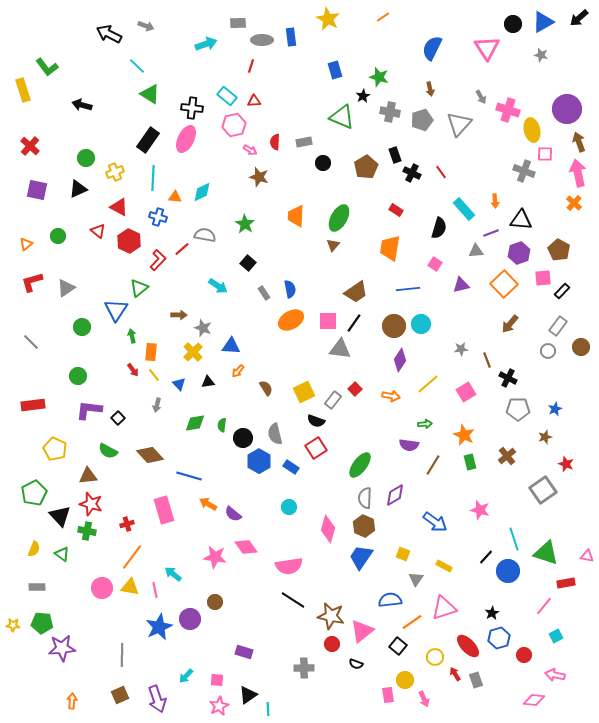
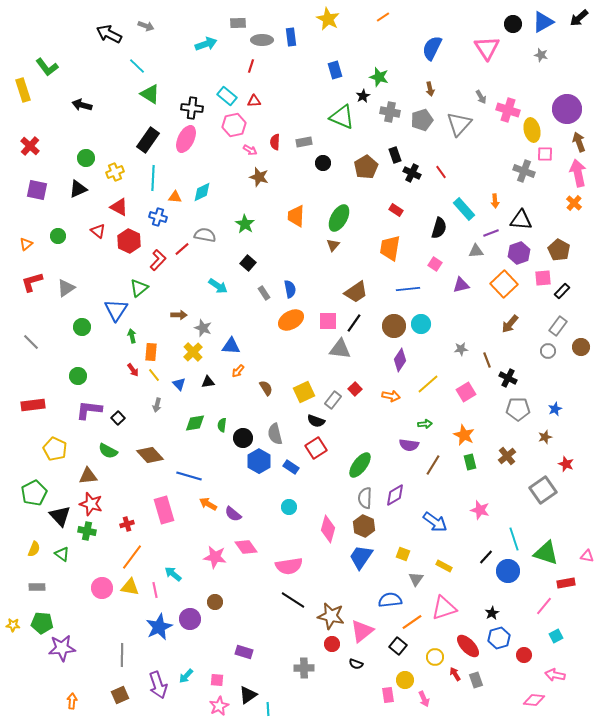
purple arrow at (157, 699): moved 1 px right, 14 px up
